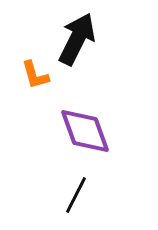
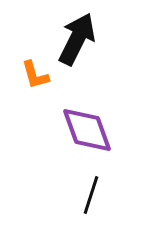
purple diamond: moved 2 px right, 1 px up
black line: moved 15 px right; rotated 9 degrees counterclockwise
